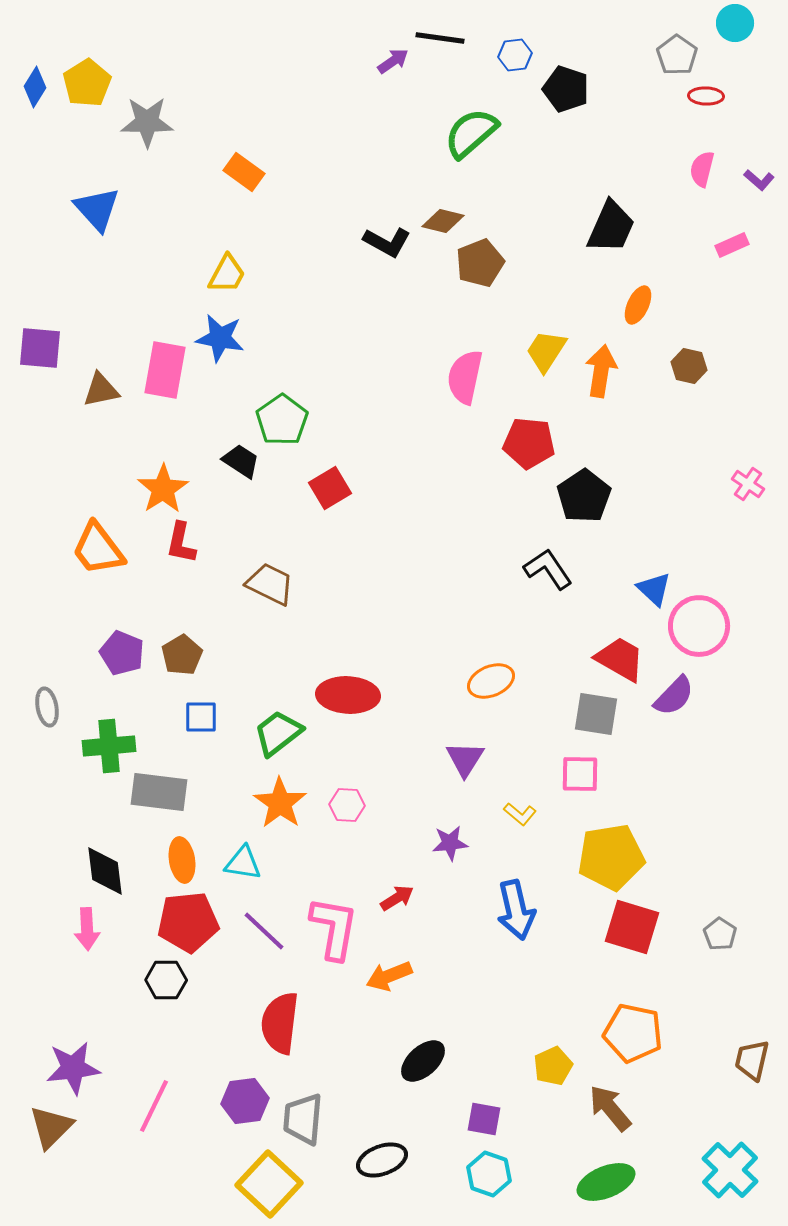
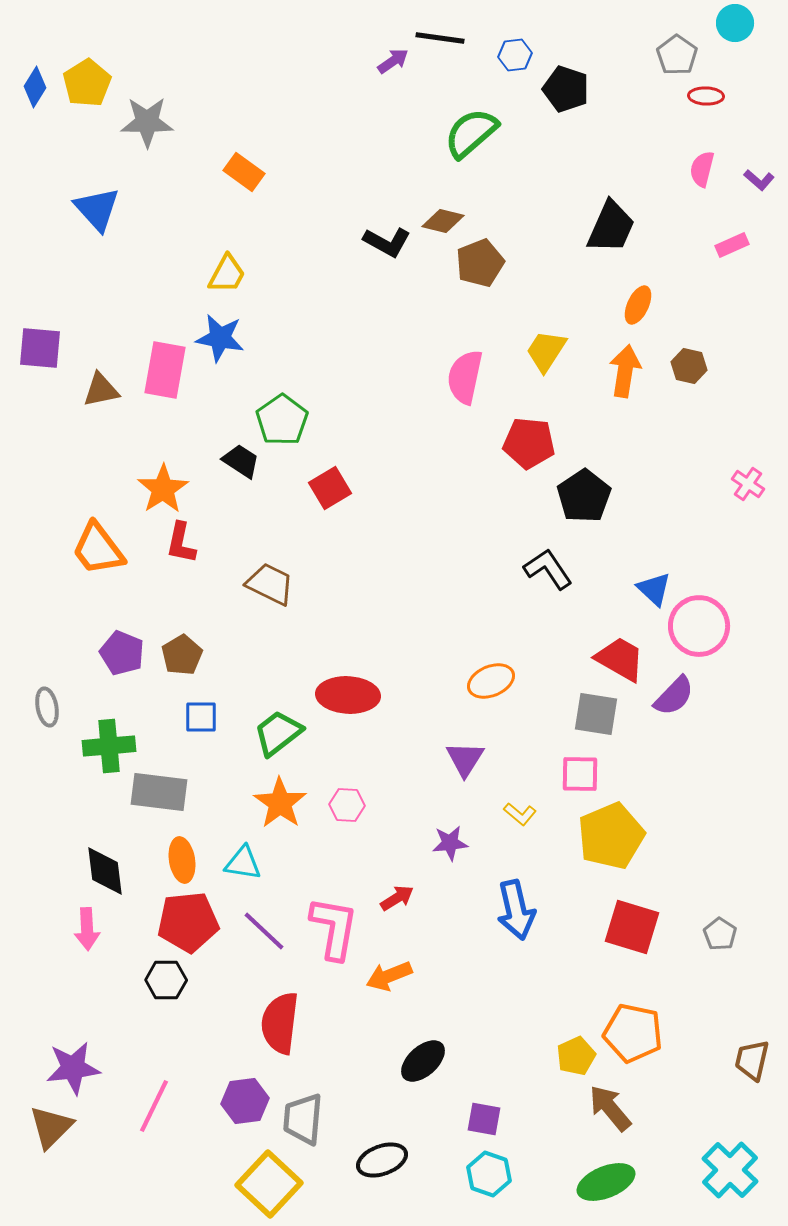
orange arrow at (601, 371): moved 24 px right
yellow pentagon at (611, 857): moved 21 px up; rotated 14 degrees counterclockwise
yellow pentagon at (553, 1066): moved 23 px right, 10 px up
